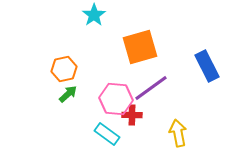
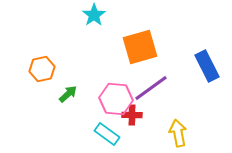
orange hexagon: moved 22 px left
